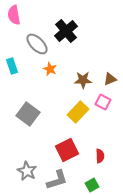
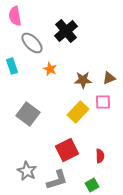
pink semicircle: moved 1 px right, 1 px down
gray ellipse: moved 5 px left, 1 px up
brown triangle: moved 1 px left, 1 px up
pink square: rotated 28 degrees counterclockwise
